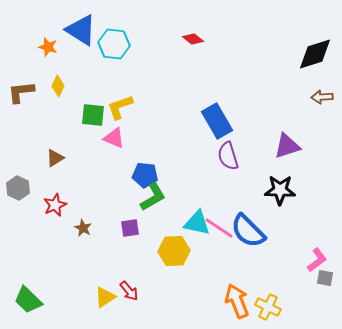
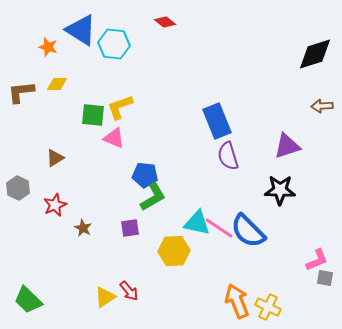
red diamond: moved 28 px left, 17 px up
yellow diamond: moved 1 px left, 2 px up; rotated 65 degrees clockwise
brown arrow: moved 9 px down
blue rectangle: rotated 8 degrees clockwise
pink L-shape: rotated 15 degrees clockwise
